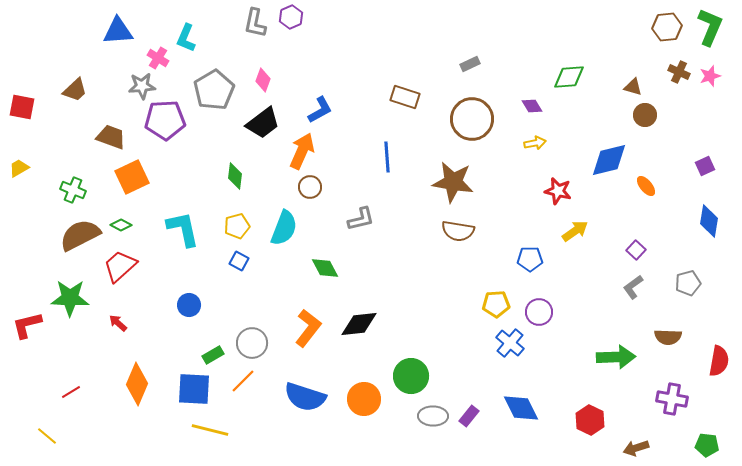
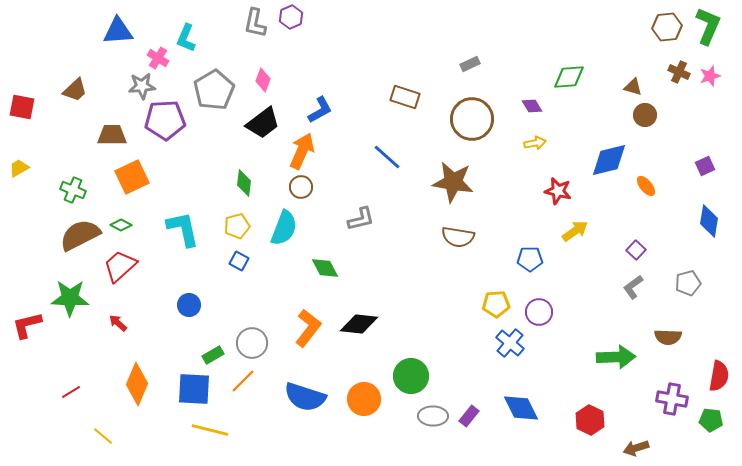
green L-shape at (710, 27): moved 2 px left, 1 px up
brown trapezoid at (111, 137): moved 1 px right, 2 px up; rotated 20 degrees counterclockwise
blue line at (387, 157): rotated 44 degrees counterclockwise
green diamond at (235, 176): moved 9 px right, 7 px down
brown circle at (310, 187): moved 9 px left
brown semicircle at (458, 231): moved 6 px down
black diamond at (359, 324): rotated 12 degrees clockwise
red semicircle at (719, 361): moved 15 px down
yellow line at (47, 436): moved 56 px right
green pentagon at (707, 445): moved 4 px right, 25 px up
